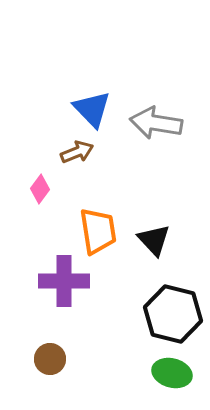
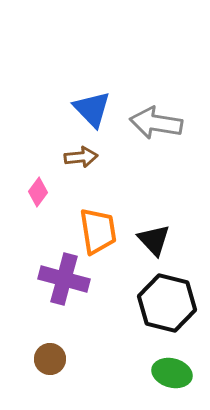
brown arrow: moved 4 px right, 5 px down; rotated 16 degrees clockwise
pink diamond: moved 2 px left, 3 px down
purple cross: moved 2 px up; rotated 15 degrees clockwise
black hexagon: moved 6 px left, 11 px up
